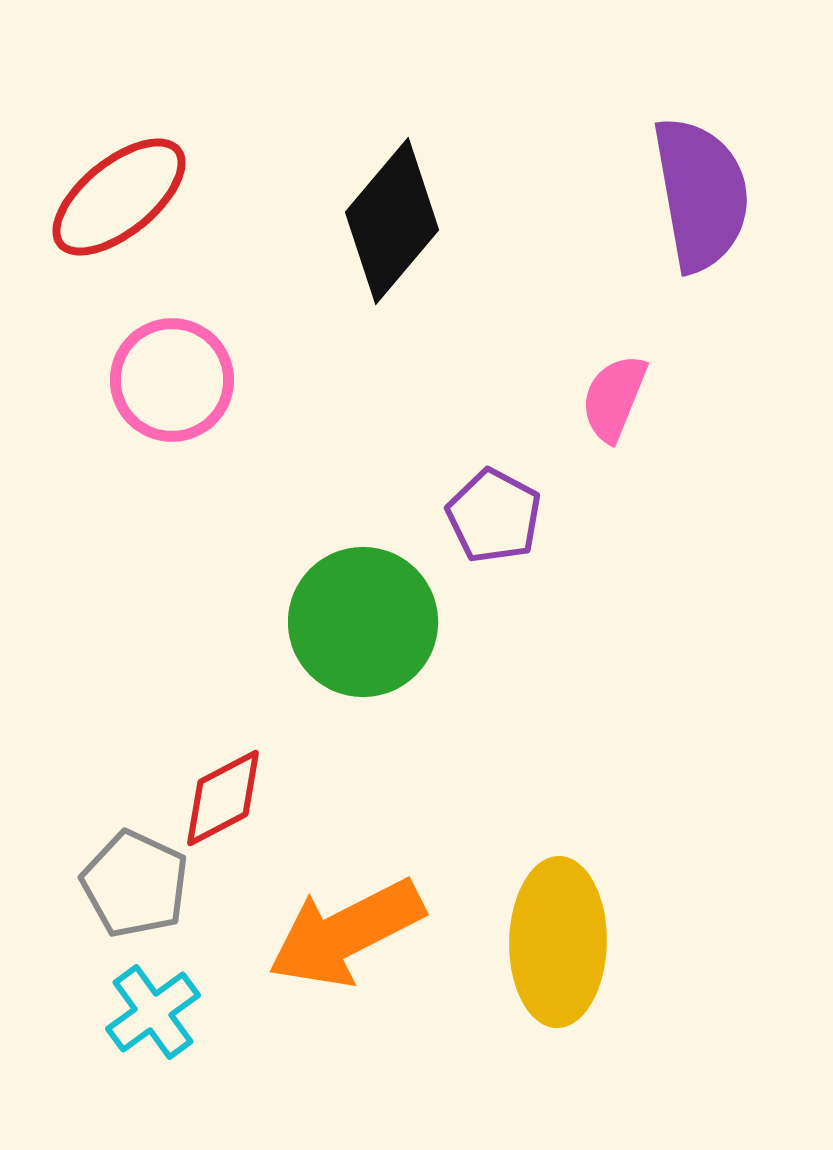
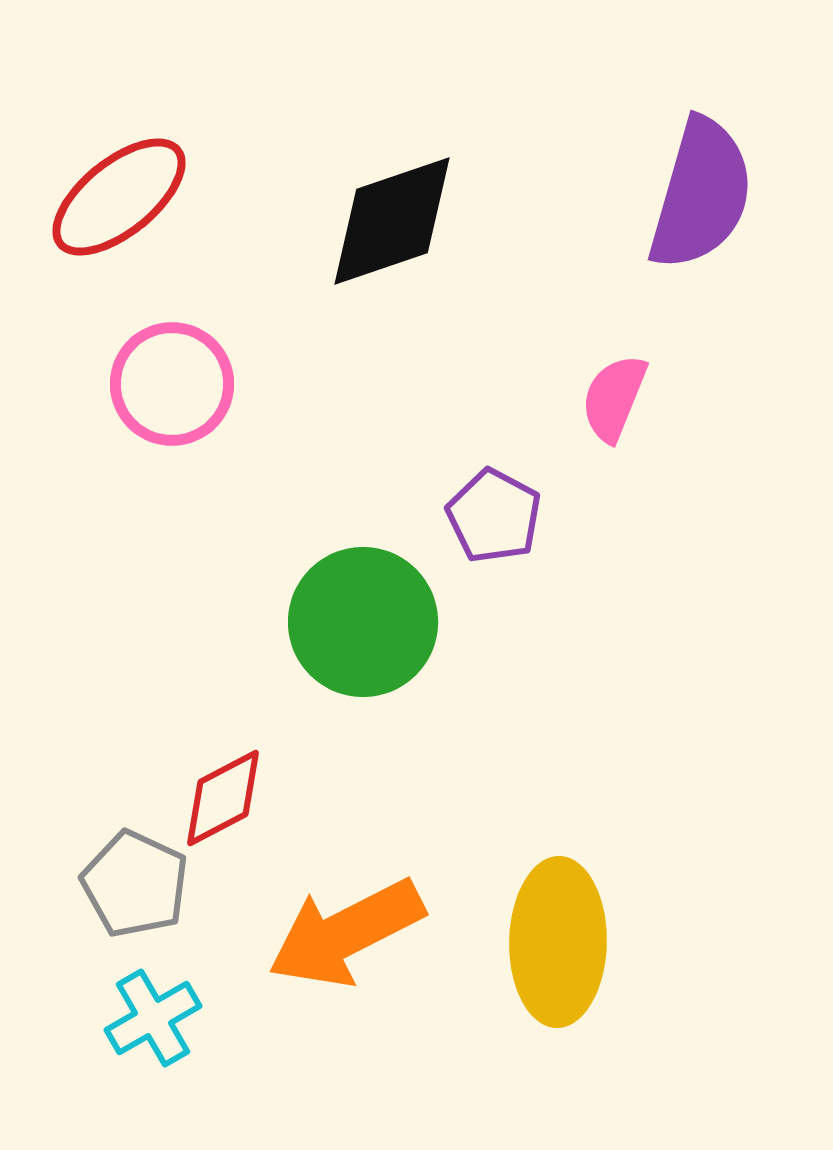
purple semicircle: rotated 26 degrees clockwise
black diamond: rotated 31 degrees clockwise
pink circle: moved 4 px down
cyan cross: moved 6 px down; rotated 6 degrees clockwise
